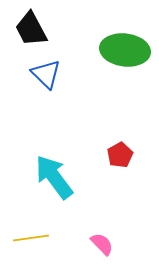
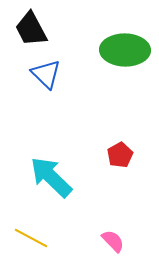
green ellipse: rotated 6 degrees counterclockwise
cyan arrow: moved 3 px left; rotated 9 degrees counterclockwise
yellow line: rotated 36 degrees clockwise
pink semicircle: moved 11 px right, 3 px up
